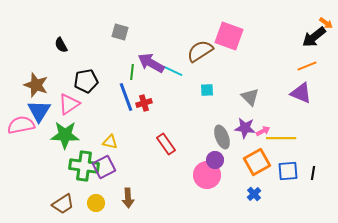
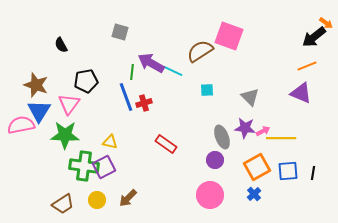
pink triangle: rotated 20 degrees counterclockwise
red rectangle: rotated 20 degrees counterclockwise
orange square: moved 5 px down
pink circle: moved 3 px right, 20 px down
brown arrow: rotated 48 degrees clockwise
yellow circle: moved 1 px right, 3 px up
